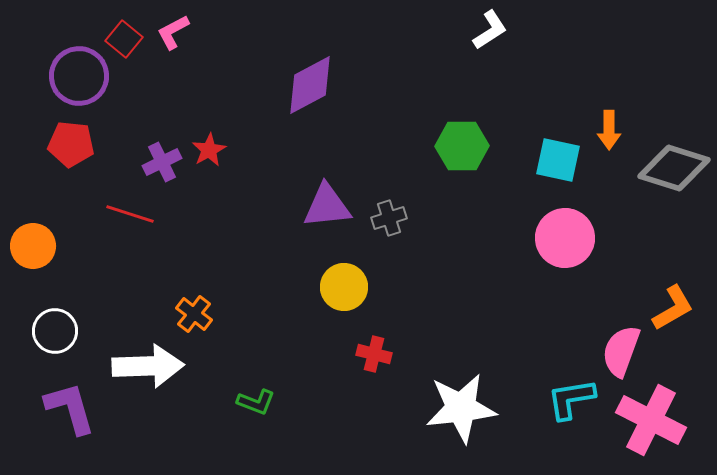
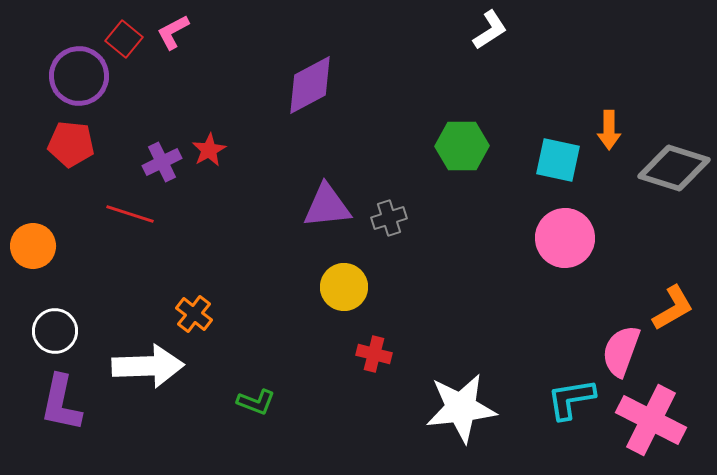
purple L-shape: moved 9 px left, 5 px up; rotated 152 degrees counterclockwise
